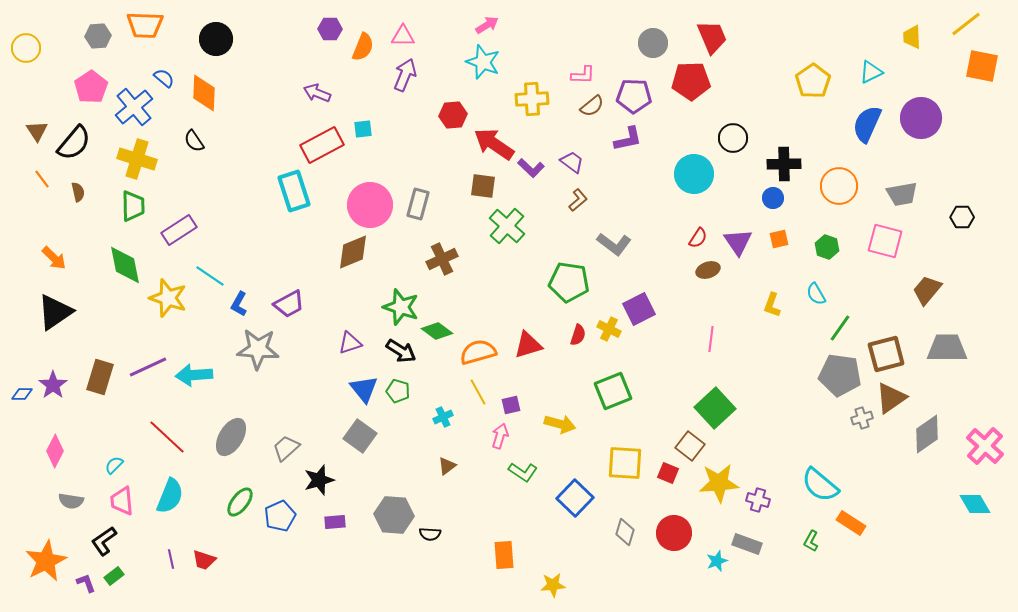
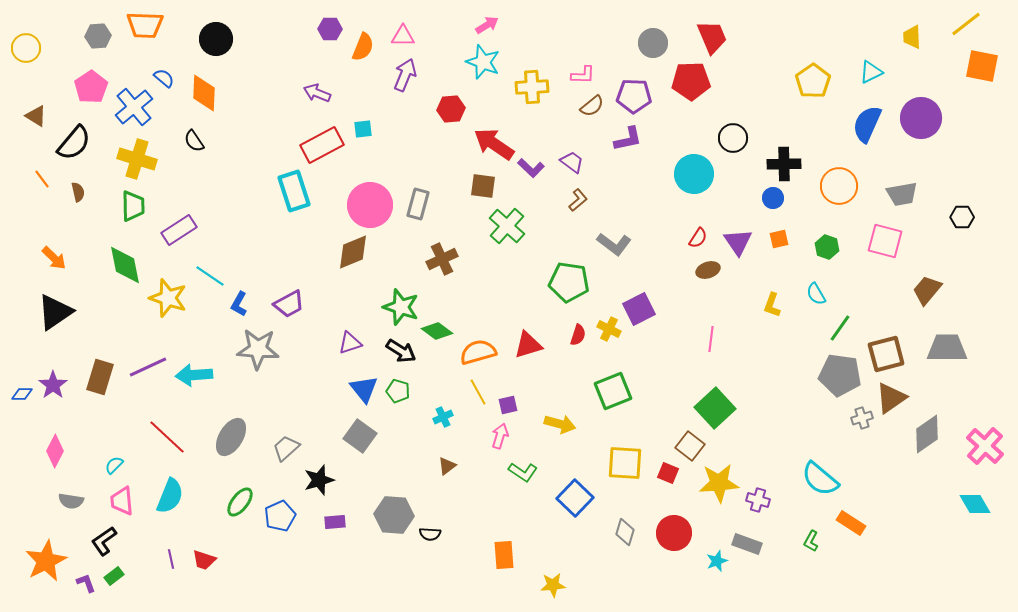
yellow cross at (532, 99): moved 12 px up
red hexagon at (453, 115): moved 2 px left, 6 px up
brown triangle at (37, 131): moved 1 px left, 15 px up; rotated 25 degrees counterclockwise
purple square at (511, 405): moved 3 px left
cyan semicircle at (820, 485): moved 6 px up
